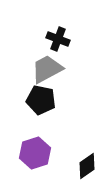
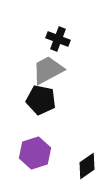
gray trapezoid: moved 1 px right, 1 px down
